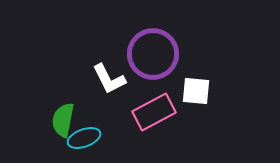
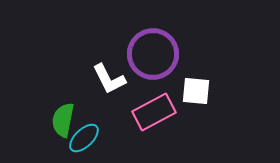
cyan ellipse: rotated 24 degrees counterclockwise
